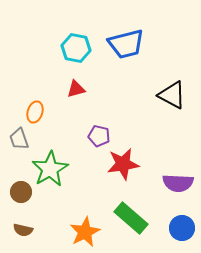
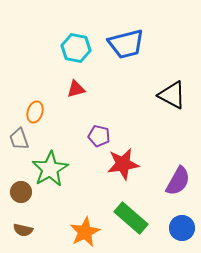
purple semicircle: moved 2 px up; rotated 64 degrees counterclockwise
